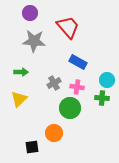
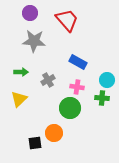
red trapezoid: moved 1 px left, 7 px up
gray cross: moved 6 px left, 3 px up
black square: moved 3 px right, 4 px up
